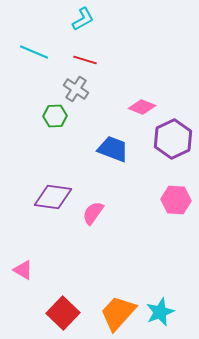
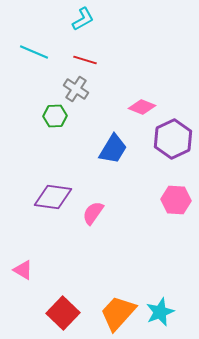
blue trapezoid: rotated 100 degrees clockwise
